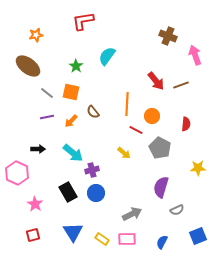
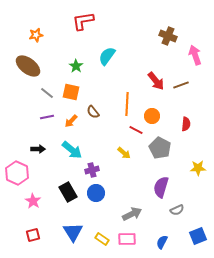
cyan arrow: moved 1 px left, 3 px up
pink star: moved 2 px left, 3 px up
